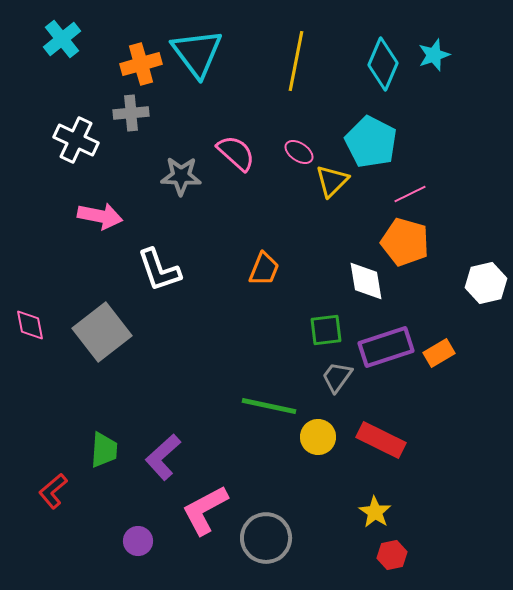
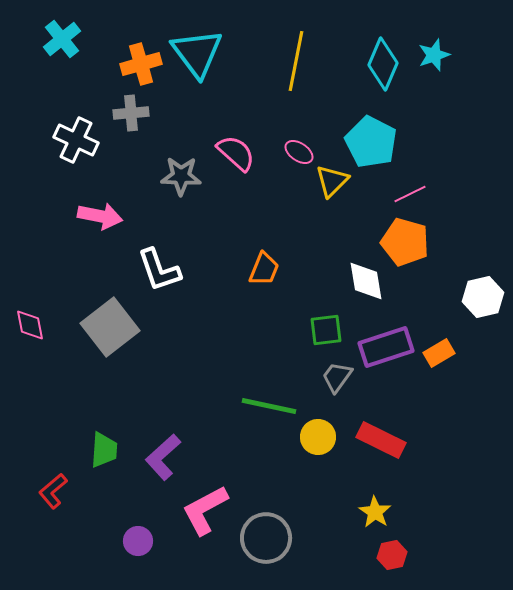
white hexagon: moved 3 px left, 14 px down
gray square: moved 8 px right, 5 px up
